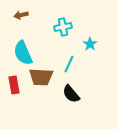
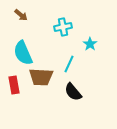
brown arrow: rotated 128 degrees counterclockwise
black semicircle: moved 2 px right, 2 px up
